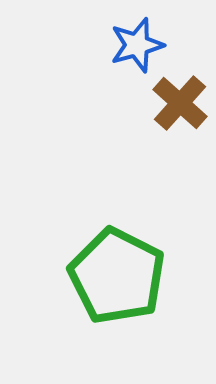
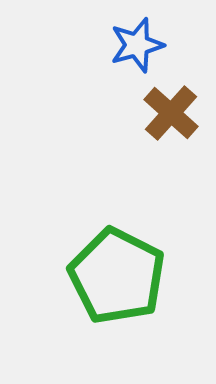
brown cross: moved 9 px left, 10 px down
